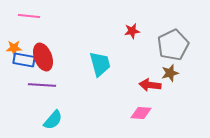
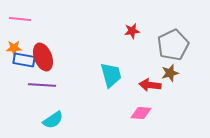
pink line: moved 9 px left, 3 px down
cyan trapezoid: moved 11 px right, 11 px down
cyan semicircle: rotated 15 degrees clockwise
